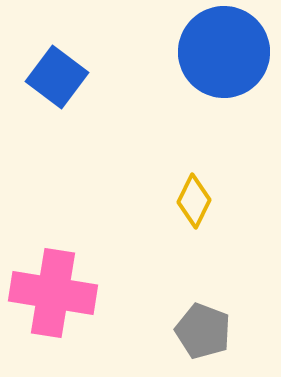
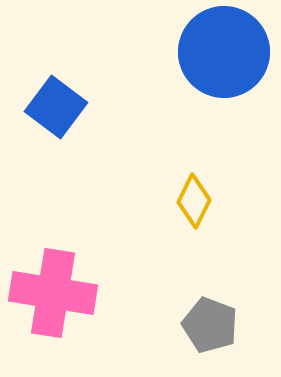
blue square: moved 1 px left, 30 px down
gray pentagon: moved 7 px right, 6 px up
